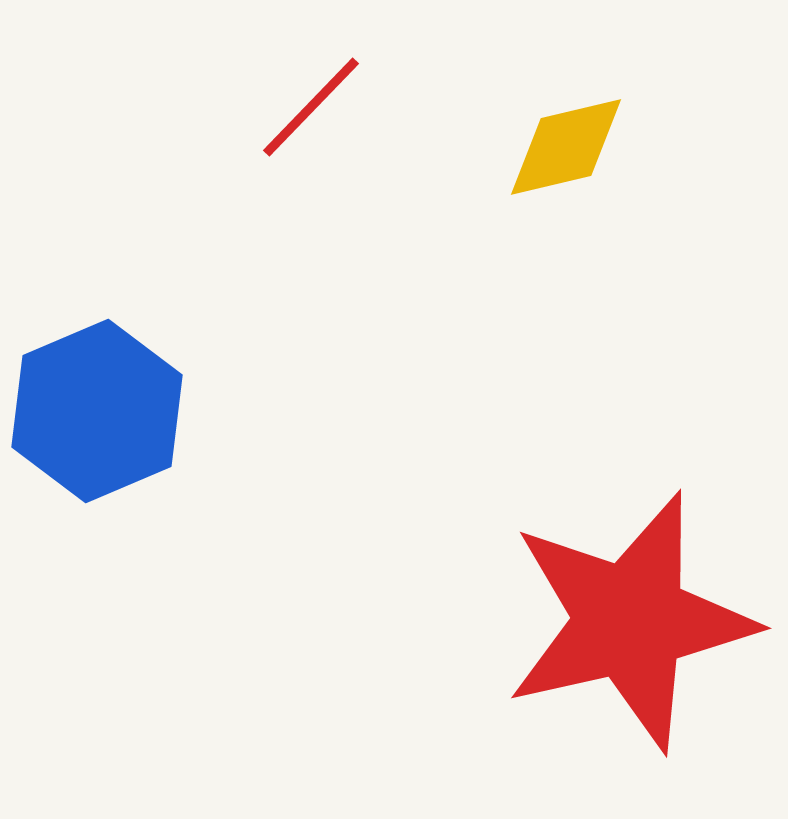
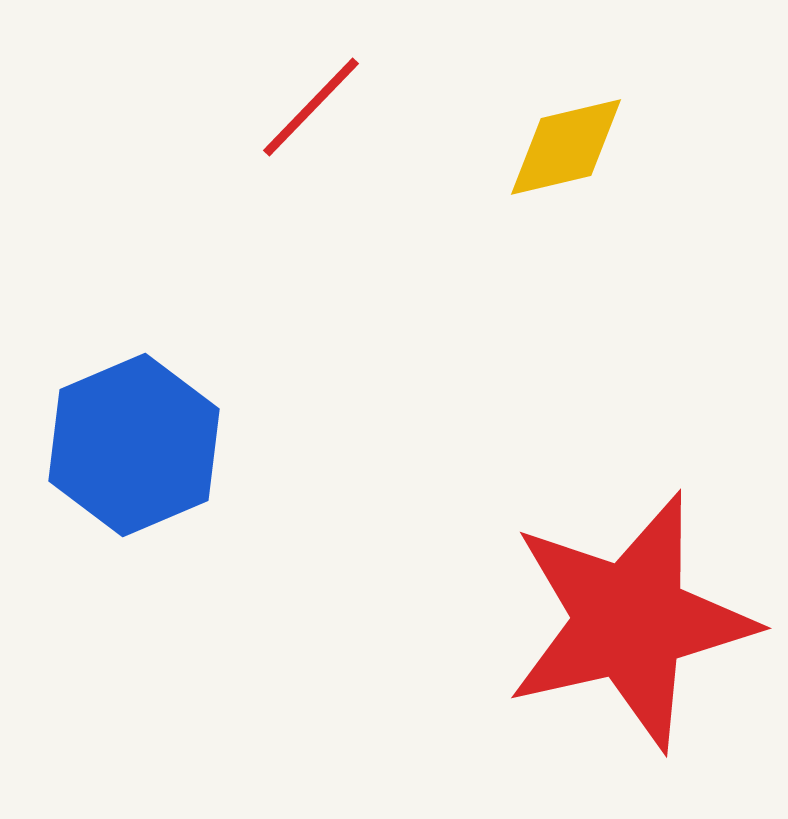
blue hexagon: moved 37 px right, 34 px down
